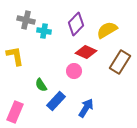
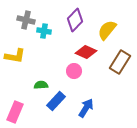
purple diamond: moved 1 px left, 4 px up
yellow semicircle: rotated 20 degrees counterclockwise
yellow L-shape: rotated 110 degrees clockwise
green semicircle: rotated 120 degrees clockwise
